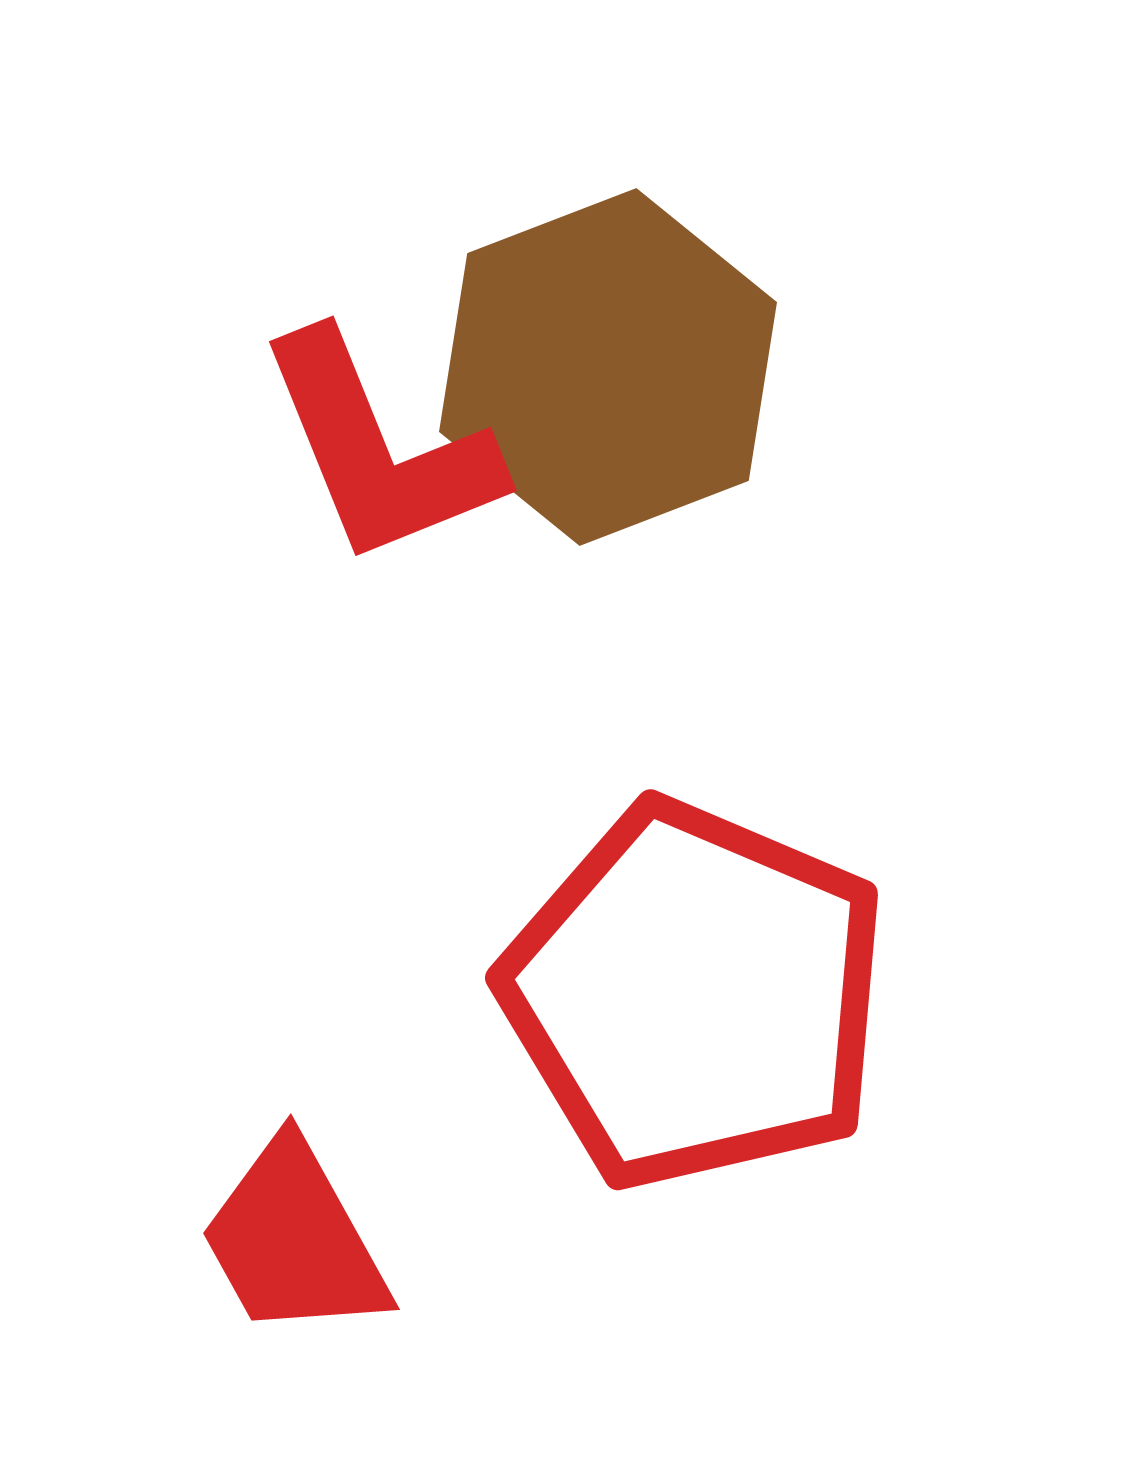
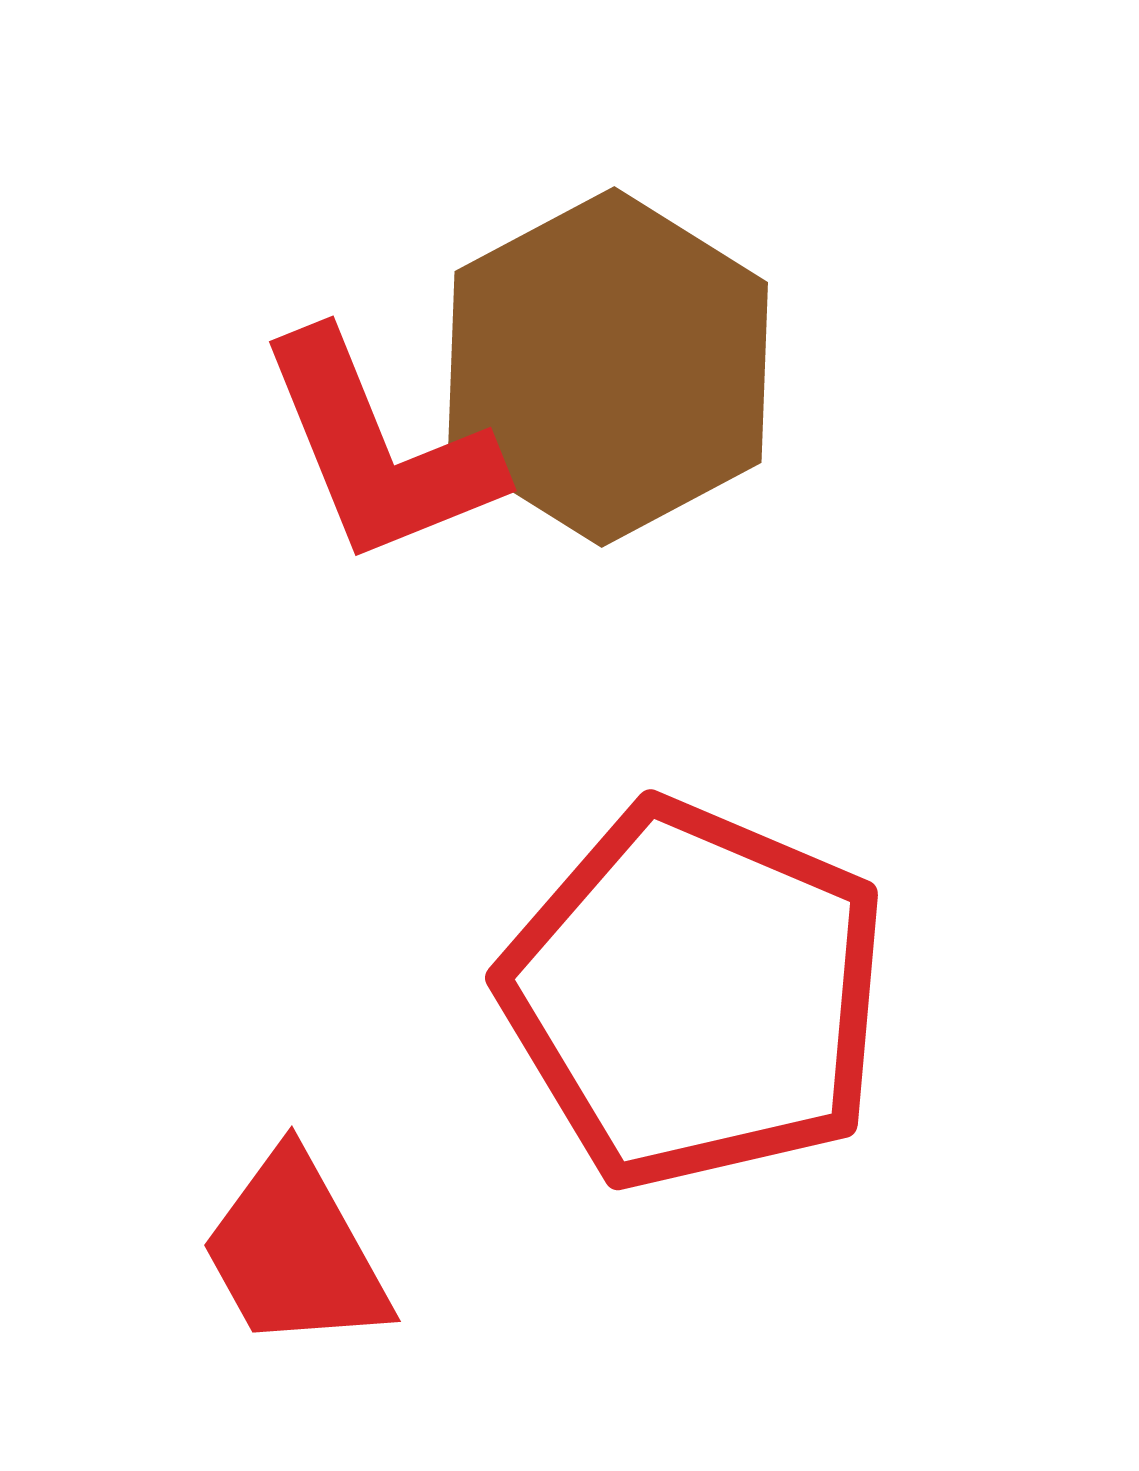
brown hexagon: rotated 7 degrees counterclockwise
red trapezoid: moved 1 px right, 12 px down
